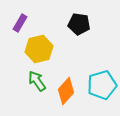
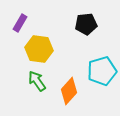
black pentagon: moved 7 px right; rotated 15 degrees counterclockwise
yellow hexagon: rotated 20 degrees clockwise
cyan pentagon: moved 14 px up
orange diamond: moved 3 px right
